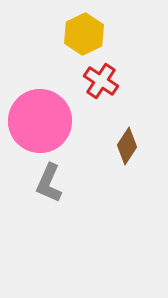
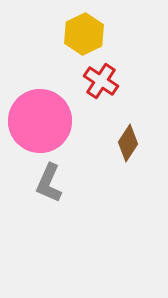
brown diamond: moved 1 px right, 3 px up
